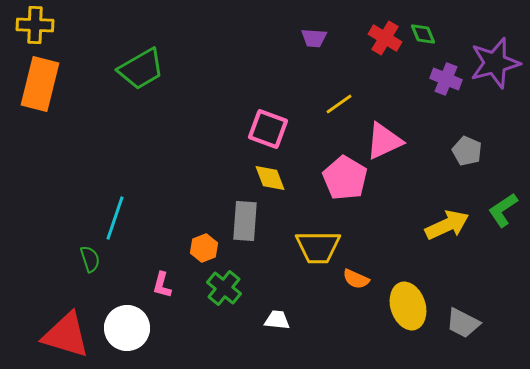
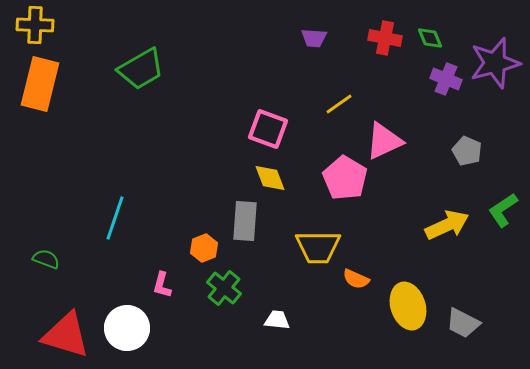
green diamond: moved 7 px right, 4 px down
red cross: rotated 20 degrees counterclockwise
green semicircle: moved 44 px left; rotated 52 degrees counterclockwise
